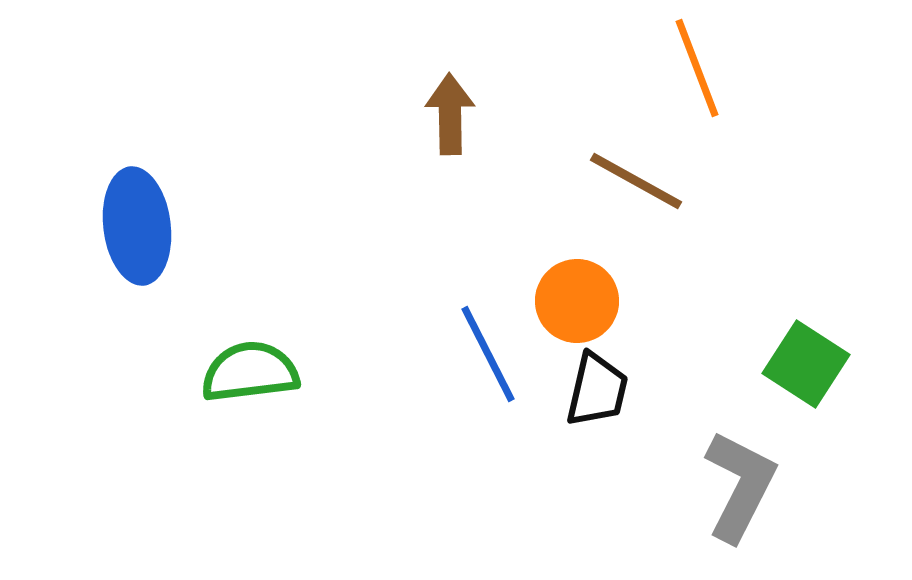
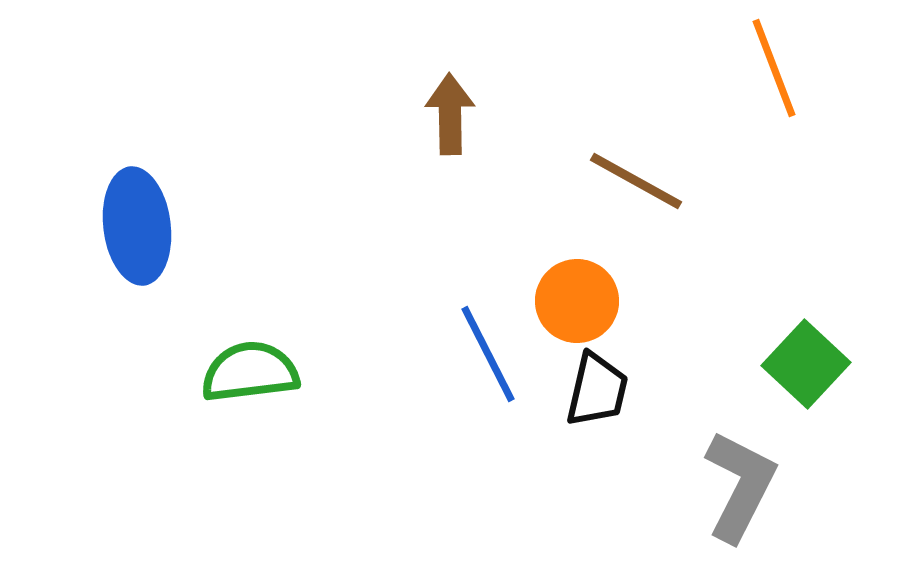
orange line: moved 77 px right
green square: rotated 10 degrees clockwise
